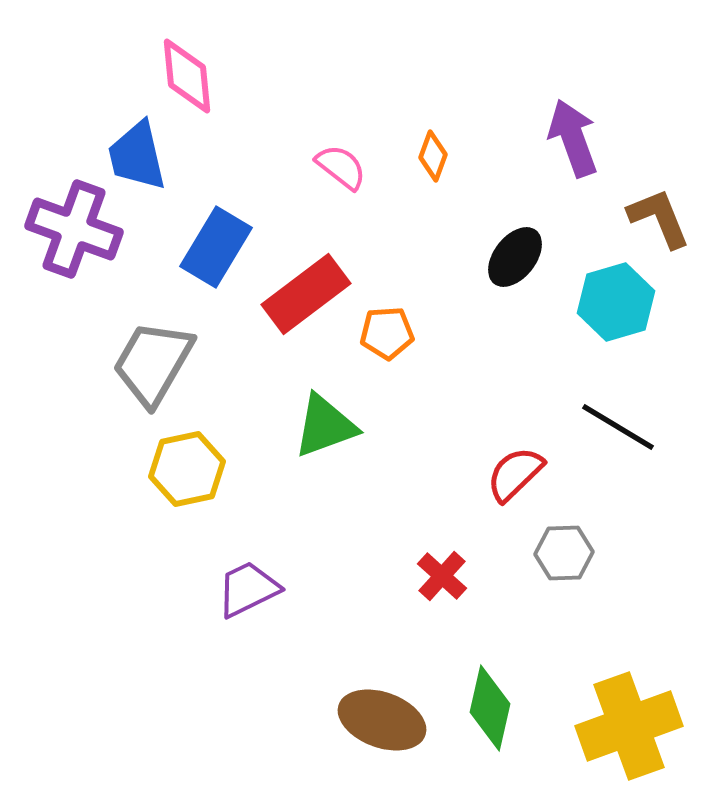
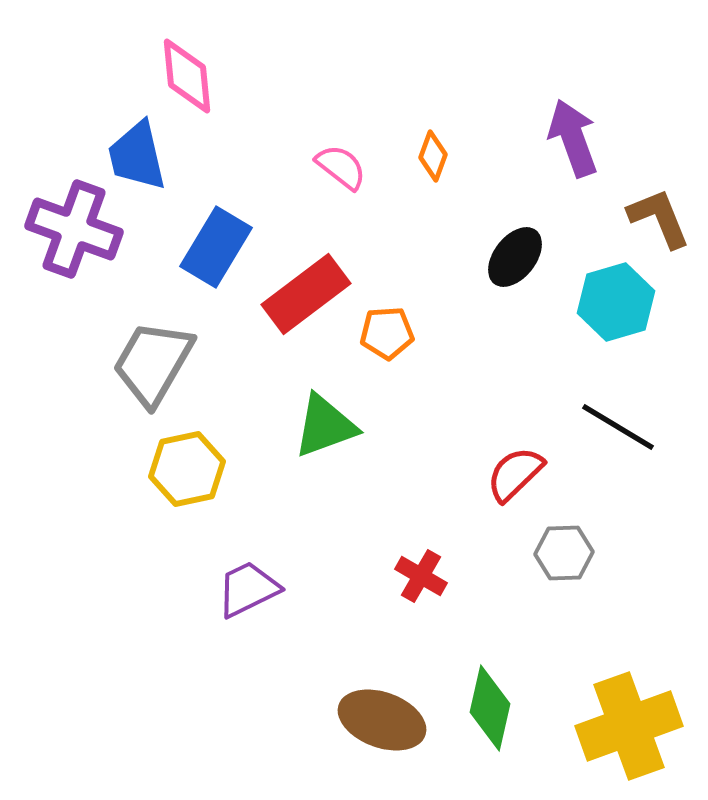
red cross: moved 21 px left; rotated 12 degrees counterclockwise
